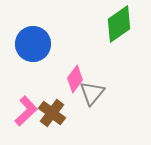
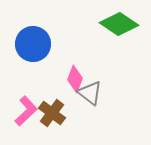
green diamond: rotated 69 degrees clockwise
pink diamond: rotated 16 degrees counterclockwise
gray triangle: moved 2 px left; rotated 32 degrees counterclockwise
